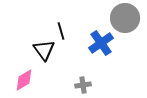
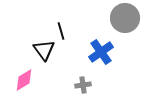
blue cross: moved 9 px down
